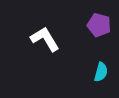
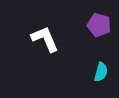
white L-shape: rotated 8 degrees clockwise
